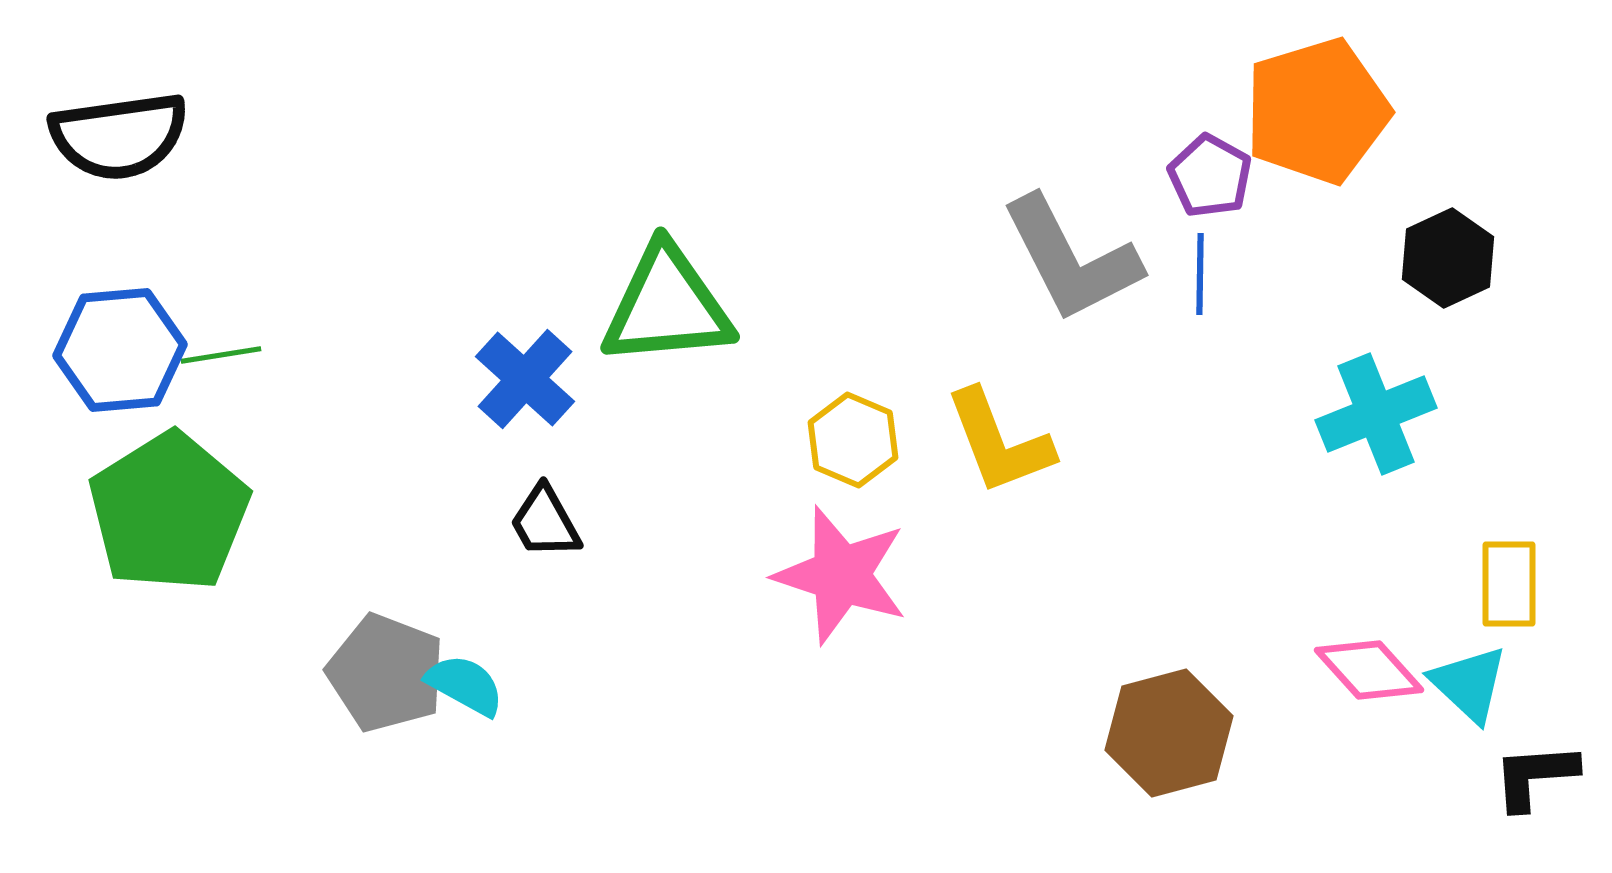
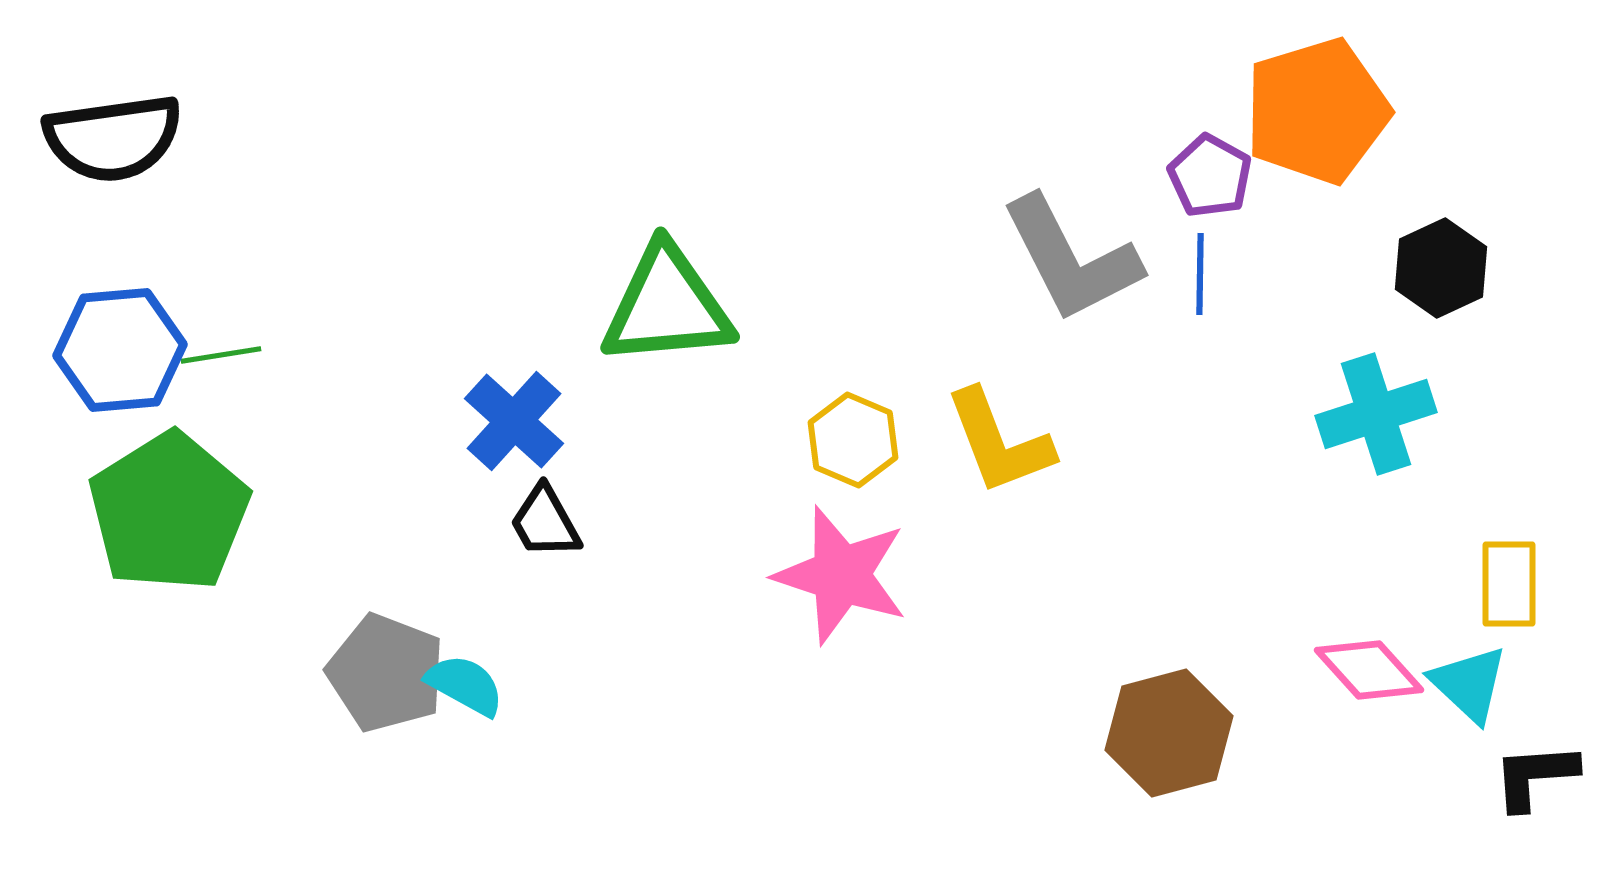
black semicircle: moved 6 px left, 2 px down
black hexagon: moved 7 px left, 10 px down
blue cross: moved 11 px left, 42 px down
cyan cross: rotated 4 degrees clockwise
